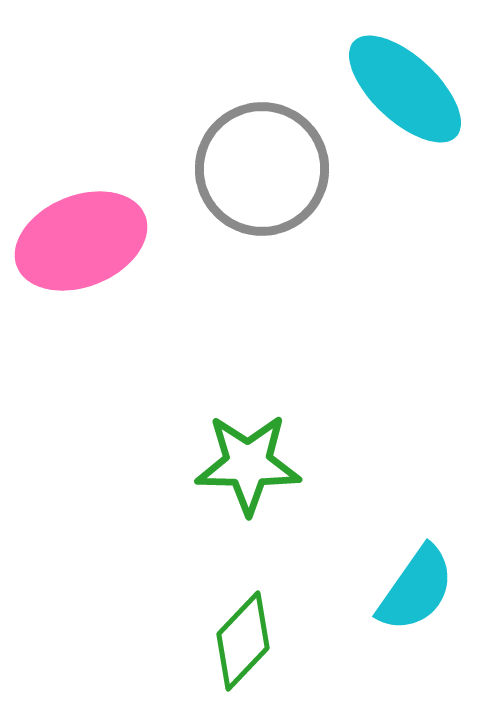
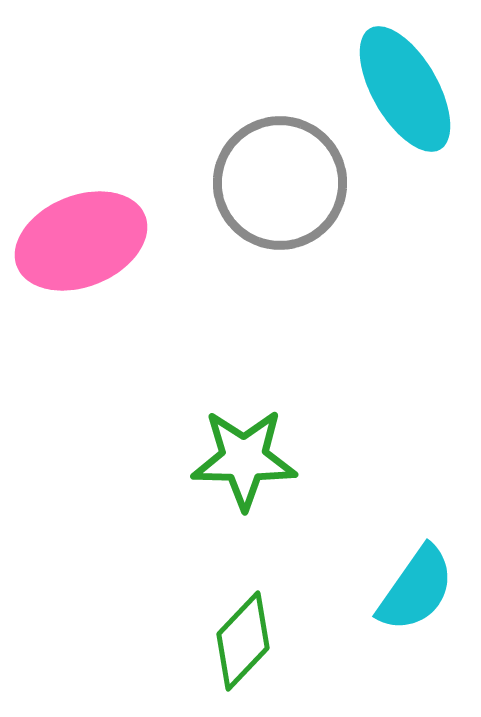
cyan ellipse: rotated 17 degrees clockwise
gray circle: moved 18 px right, 14 px down
green star: moved 4 px left, 5 px up
